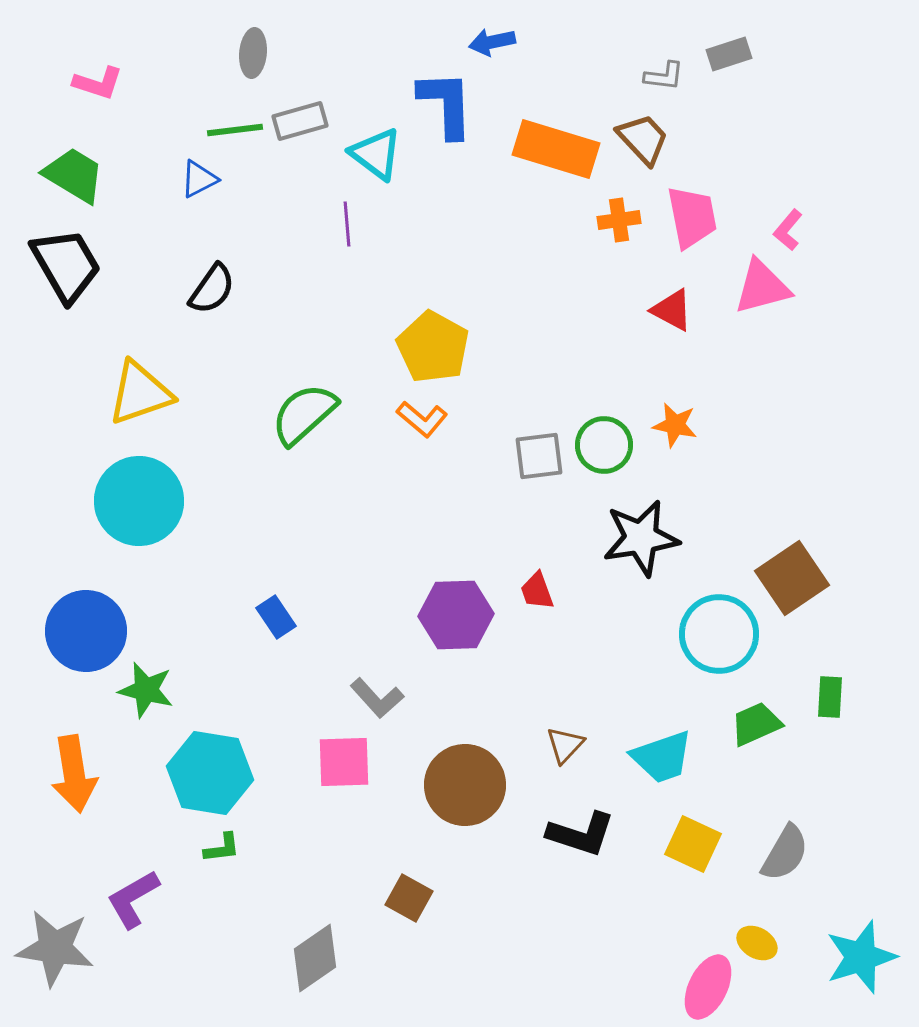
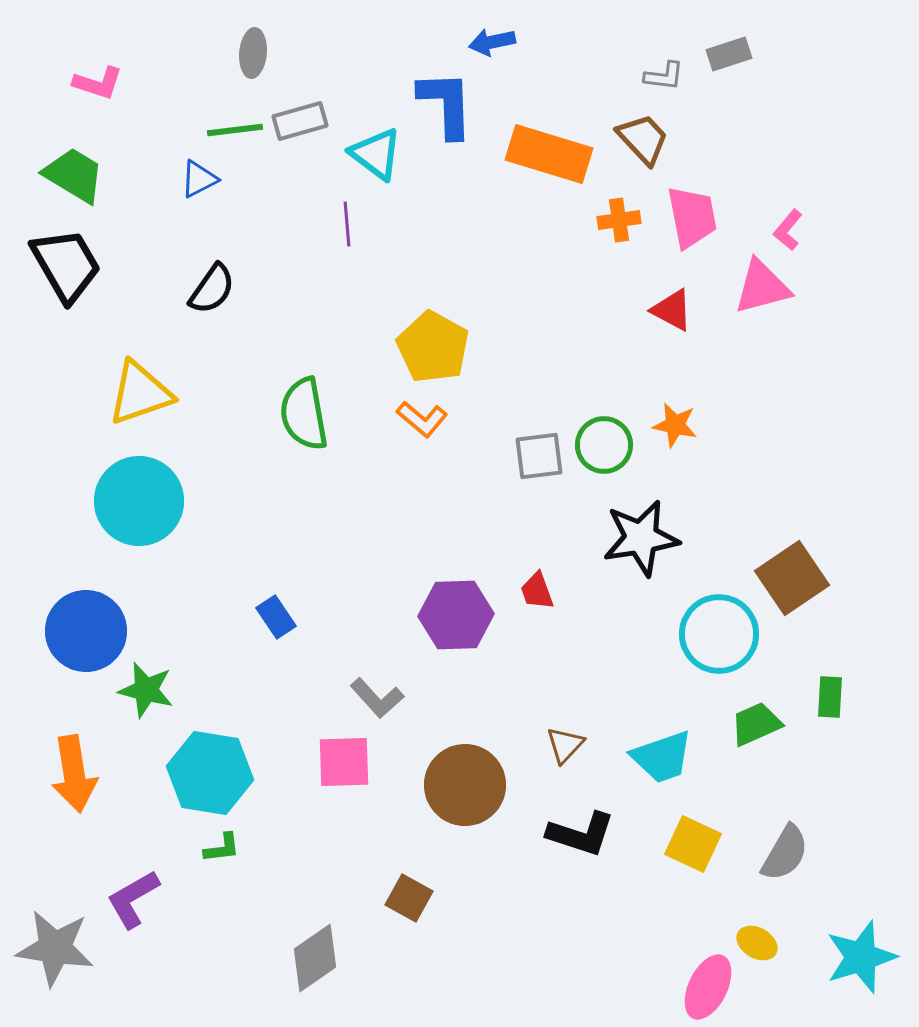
orange rectangle at (556, 149): moved 7 px left, 5 px down
green semicircle at (304, 414): rotated 58 degrees counterclockwise
